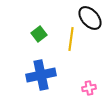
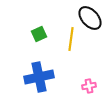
green square: rotated 14 degrees clockwise
blue cross: moved 2 px left, 2 px down
pink cross: moved 2 px up
